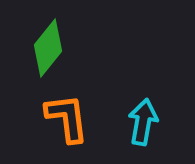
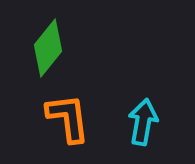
orange L-shape: moved 1 px right
